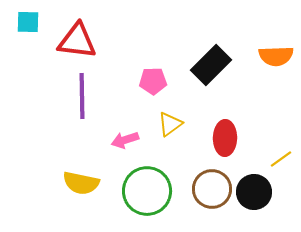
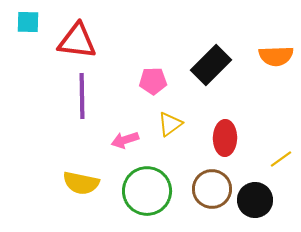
black circle: moved 1 px right, 8 px down
